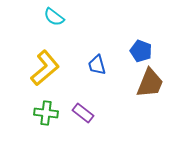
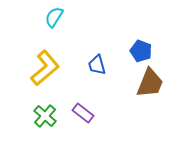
cyan semicircle: rotated 85 degrees clockwise
green cross: moved 1 px left, 3 px down; rotated 35 degrees clockwise
